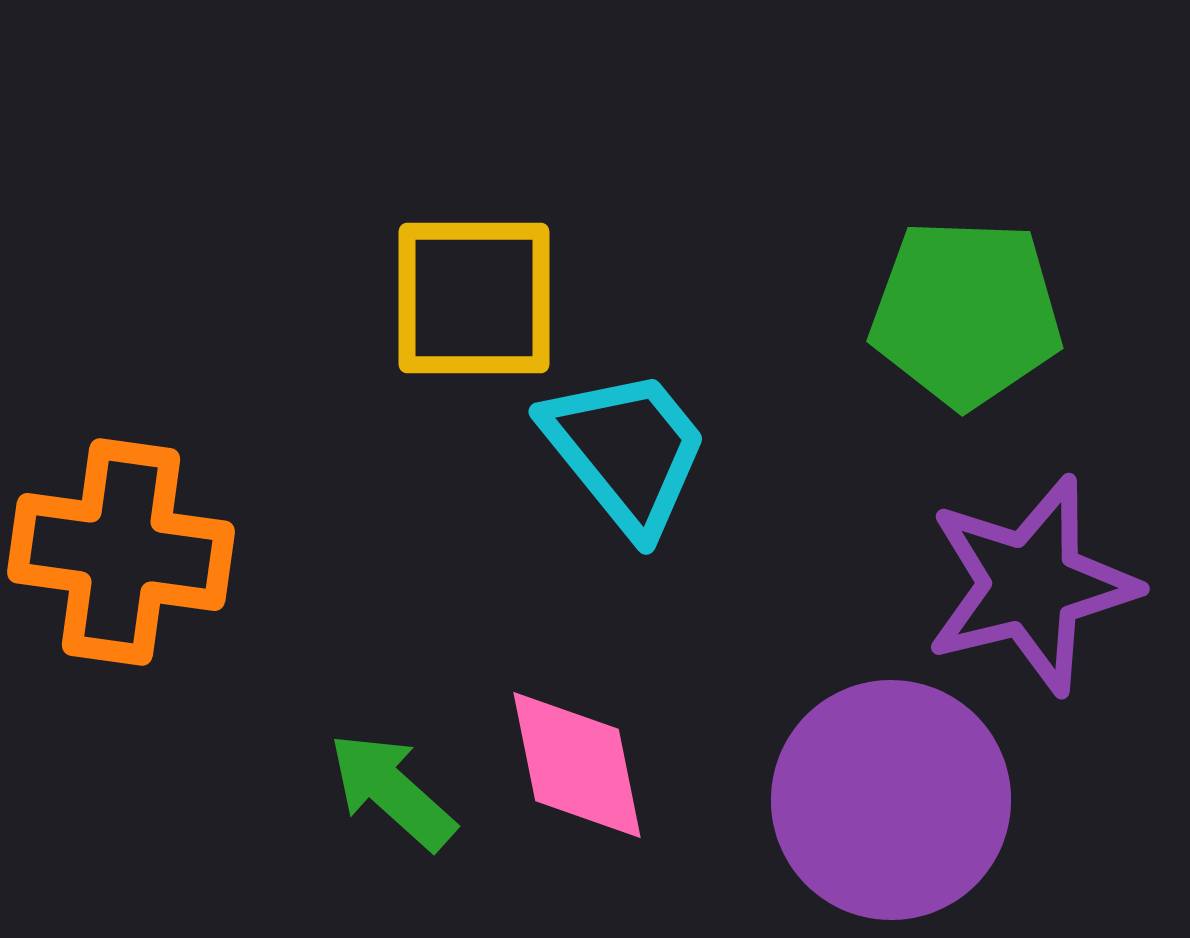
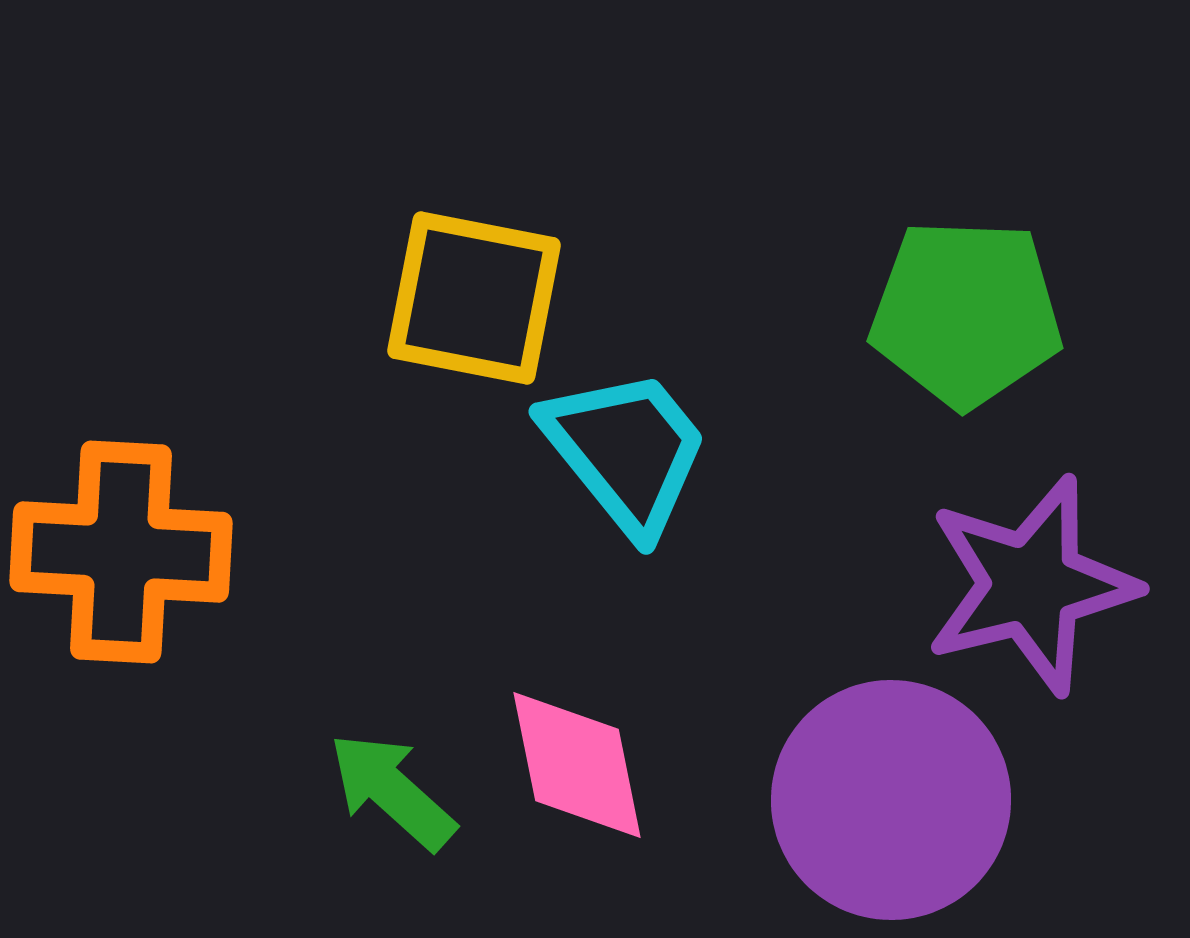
yellow square: rotated 11 degrees clockwise
orange cross: rotated 5 degrees counterclockwise
